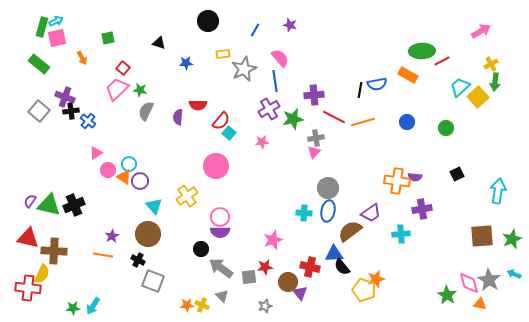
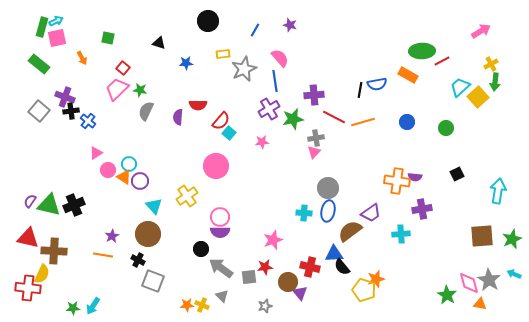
green square at (108, 38): rotated 24 degrees clockwise
